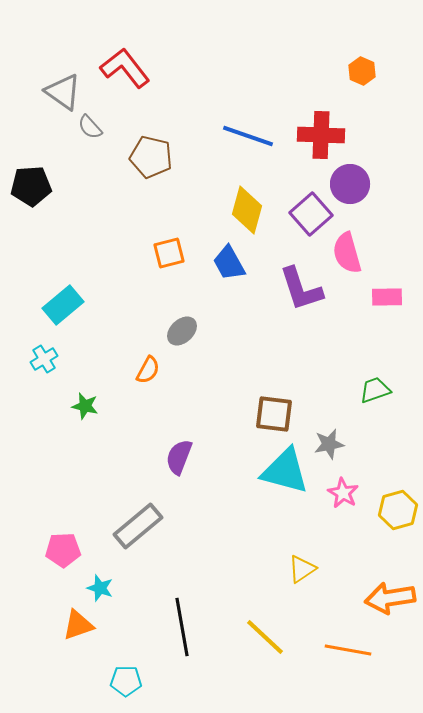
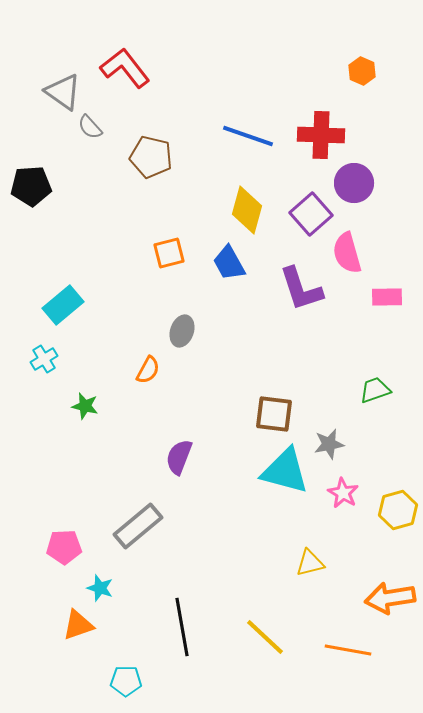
purple circle: moved 4 px right, 1 px up
gray ellipse: rotated 28 degrees counterclockwise
pink pentagon: moved 1 px right, 3 px up
yellow triangle: moved 8 px right, 6 px up; rotated 20 degrees clockwise
